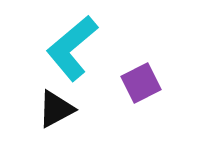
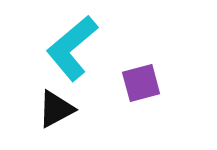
purple square: rotated 12 degrees clockwise
